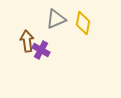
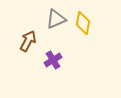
brown arrow: moved 1 px right; rotated 35 degrees clockwise
purple cross: moved 12 px right, 10 px down; rotated 30 degrees clockwise
